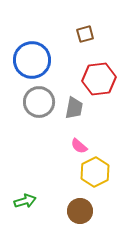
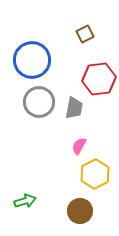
brown square: rotated 12 degrees counterclockwise
pink semicircle: rotated 78 degrees clockwise
yellow hexagon: moved 2 px down
